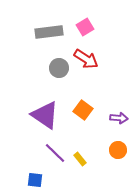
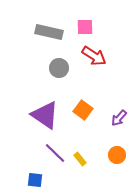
pink square: rotated 30 degrees clockwise
gray rectangle: rotated 20 degrees clockwise
red arrow: moved 8 px right, 3 px up
purple arrow: rotated 126 degrees clockwise
orange circle: moved 1 px left, 5 px down
